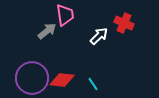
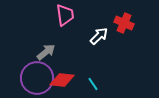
gray arrow: moved 1 px left, 21 px down
purple circle: moved 5 px right
